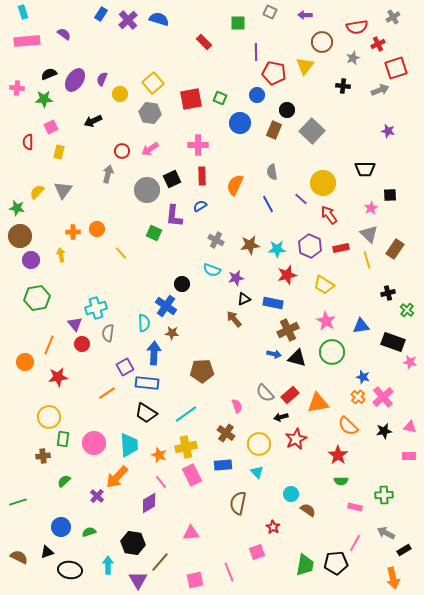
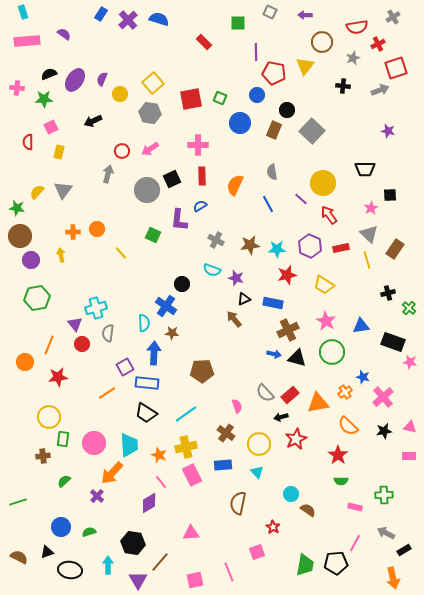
purple L-shape at (174, 216): moved 5 px right, 4 px down
green square at (154, 233): moved 1 px left, 2 px down
purple star at (236, 278): rotated 28 degrees clockwise
green cross at (407, 310): moved 2 px right, 2 px up
orange cross at (358, 397): moved 13 px left, 5 px up; rotated 16 degrees clockwise
orange arrow at (117, 477): moved 5 px left, 4 px up
